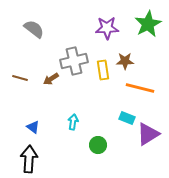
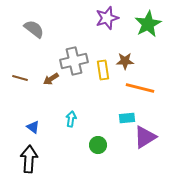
purple star: moved 10 px up; rotated 15 degrees counterclockwise
cyan rectangle: rotated 28 degrees counterclockwise
cyan arrow: moved 2 px left, 3 px up
purple triangle: moved 3 px left, 3 px down
